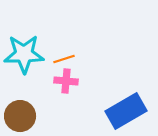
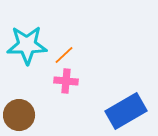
cyan star: moved 3 px right, 9 px up
orange line: moved 4 px up; rotated 25 degrees counterclockwise
brown circle: moved 1 px left, 1 px up
